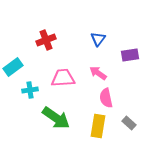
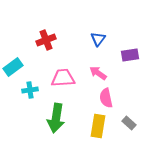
green arrow: rotated 64 degrees clockwise
